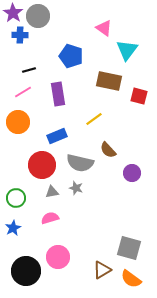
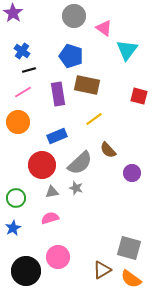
gray circle: moved 36 px right
blue cross: moved 2 px right, 16 px down; rotated 35 degrees clockwise
brown rectangle: moved 22 px left, 4 px down
gray semicircle: rotated 56 degrees counterclockwise
